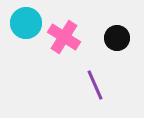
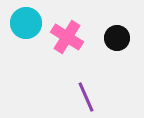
pink cross: moved 3 px right
purple line: moved 9 px left, 12 px down
